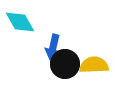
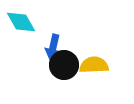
cyan diamond: moved 1 px right
black circle: moved 1 px left, 1 px down
